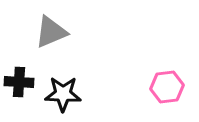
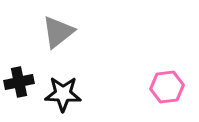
gray triangle: moved 7 px right; rotated 15 degrees counterclockwise
black cross: rotated 16 degrees counterclockwise
